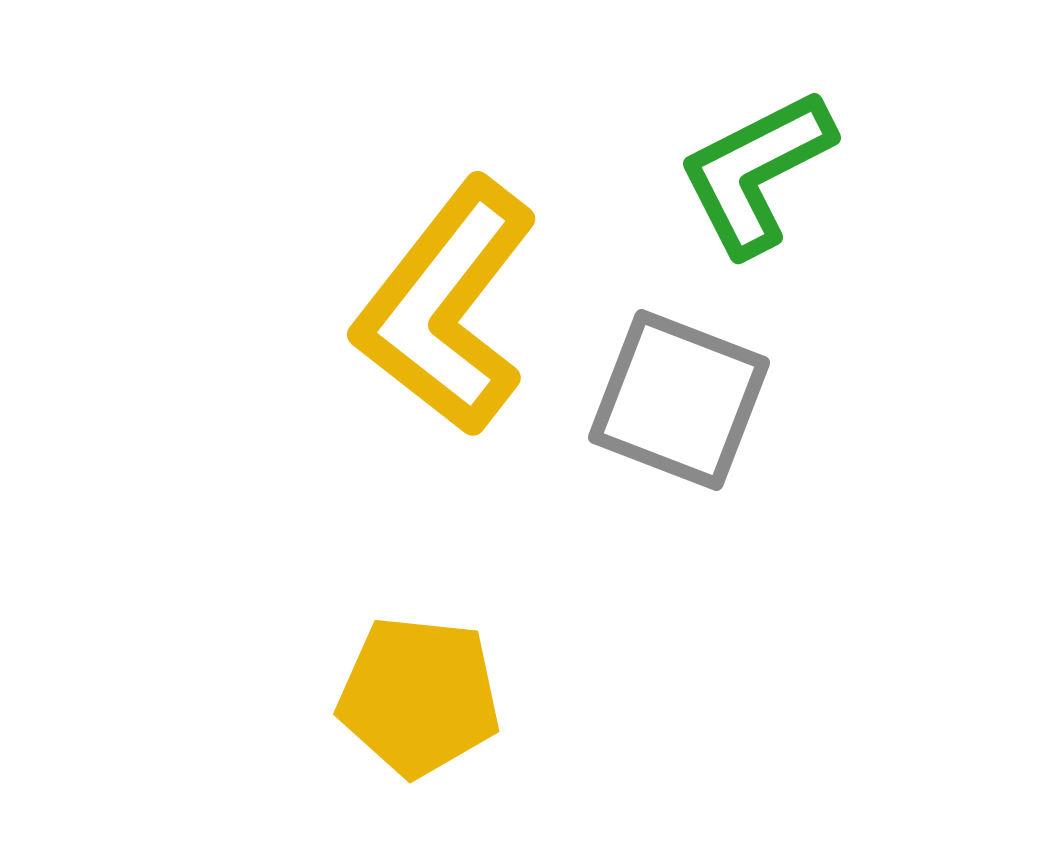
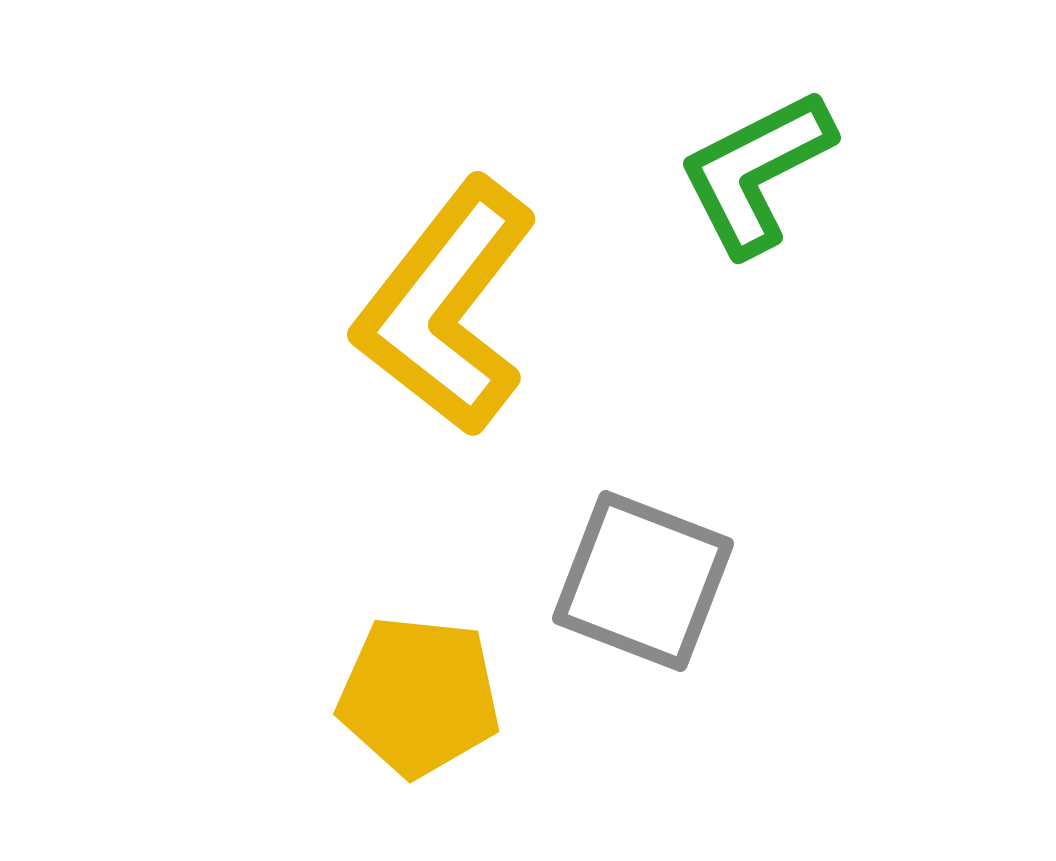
gray square: moved 36 px left, 181 px down
